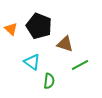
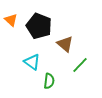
orange triangle: moved 9 px up
brown triangle: rotated 24 degrees clockwise
green line: rotated 18 degrees counterclockwise
